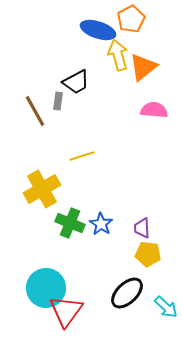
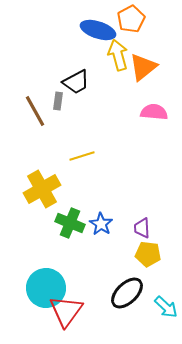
pink semicircle: moved 2 px down
